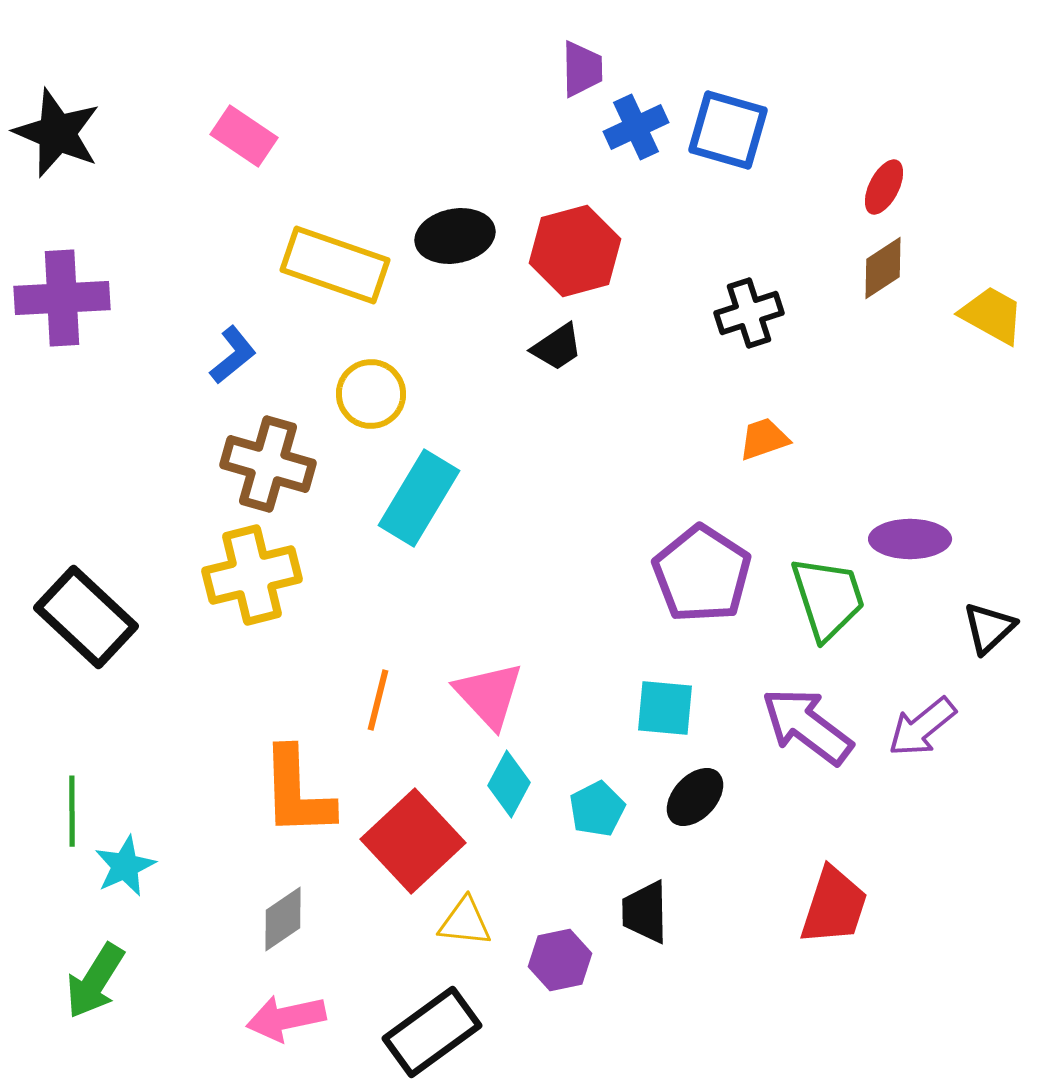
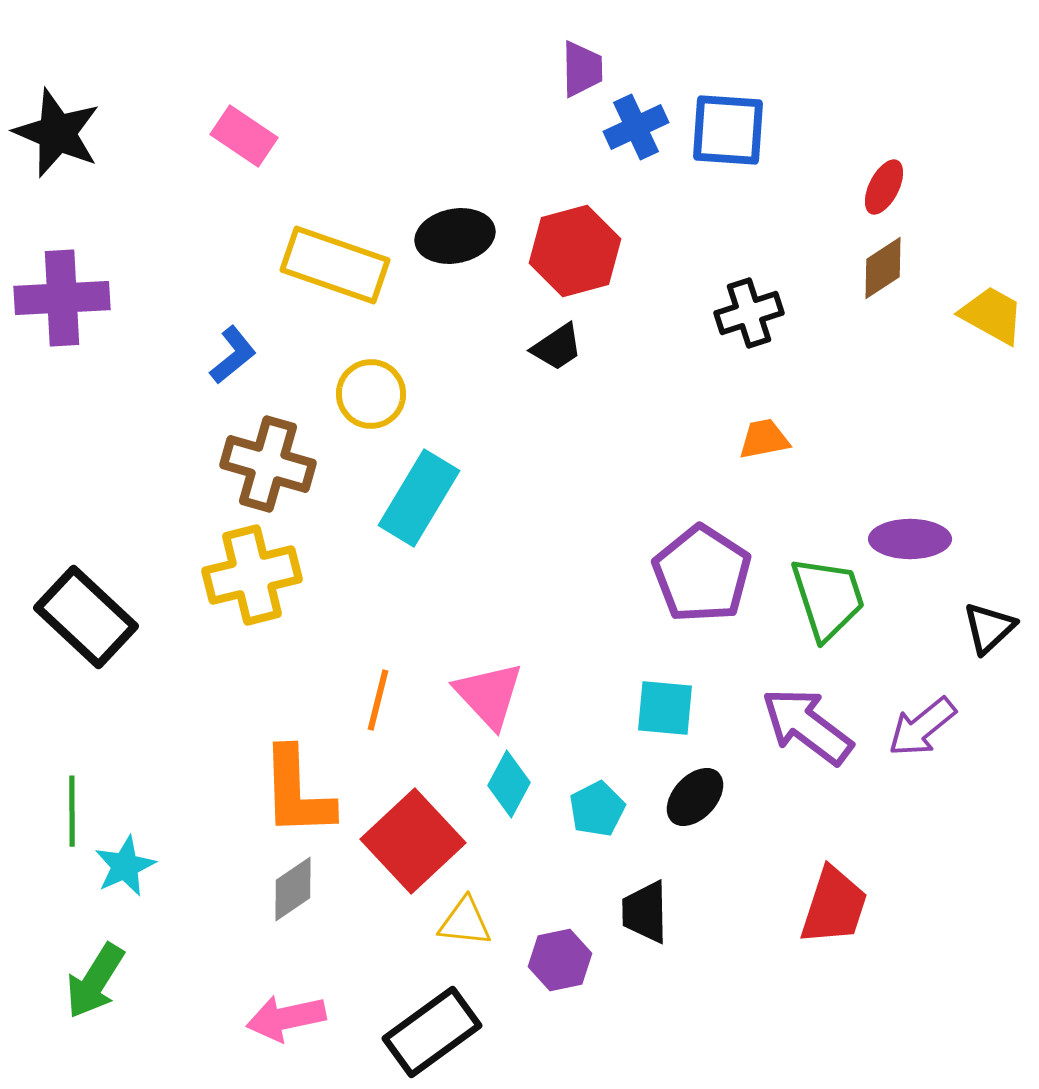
blue square at (728, 130): rotated 12 degrees counterclockwise
orange trapezoid at (764, 439): rotated 8 degrees clockwise
gray diamond at (283, 919): moved 10 px right, 30 px up
